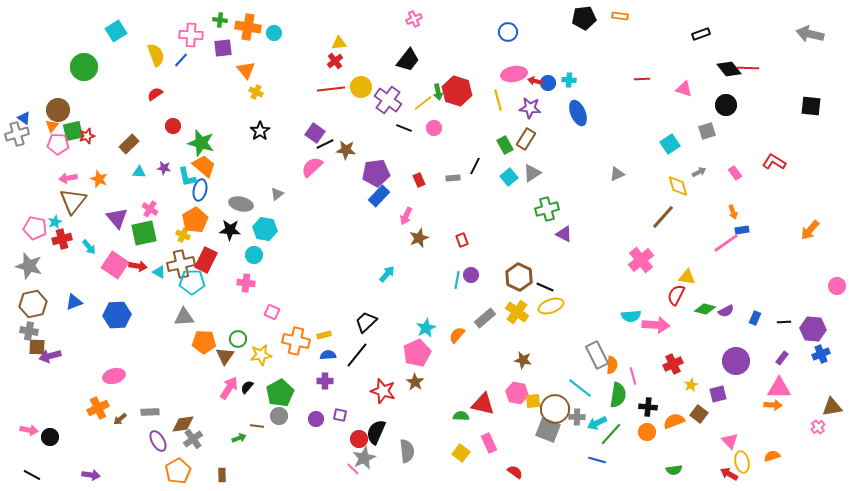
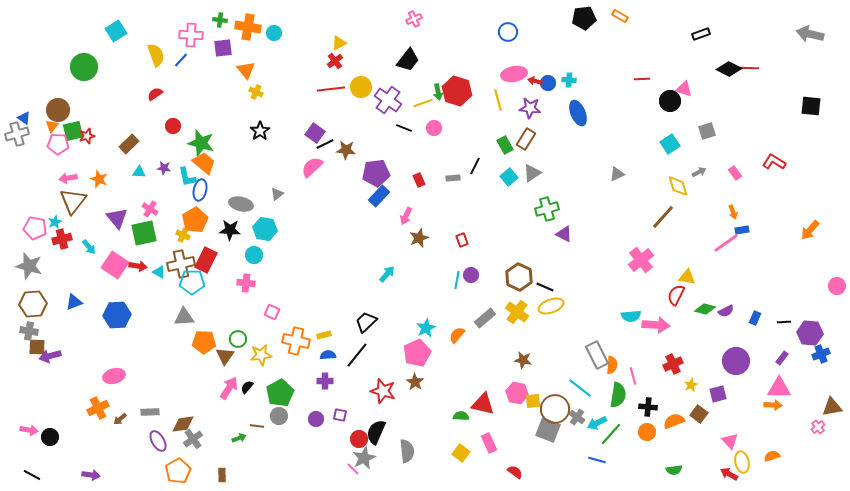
orange rectangle at (620, 16): rotated 21 degrees clockwise
yellow triangle at (339, 43): rotated 21 degrees counterclockwise
black diamond at (729, 69): rotated 25 degrees counterclockwise
yellow line at (423, 103): rotated 18 degrees clockwise
black circle at (726, 105): moved 56 px left, 4 px up
orange trapezoid at (204, 166): moved 3 px up
brown hexagon at (33, 304): rotated 8 degrees clockwise
purple hexagon at (813, 329): moved 3 px left, 4 px down
gray cross at (577, 417): rotated 35 degrees clockwise
